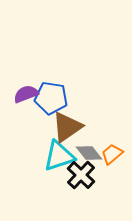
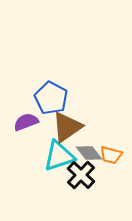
purple semicircle: moved 28 px down
blue pentagon: rotated 20 degrees clockwise
orange trapezoid: moved 1 px left, 1 px down; rotated 125 degrees counterclockwise
